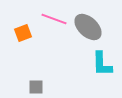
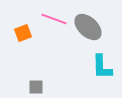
cyan L-shape: moved 3 px down
